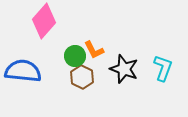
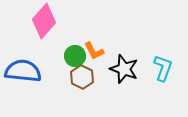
orange L-shape: moved 1 px down
